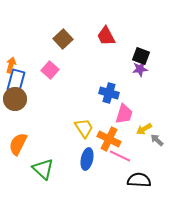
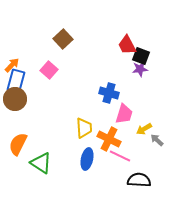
red trapezoid: moved 21 px right, 9 px down
orange arrow: moved 1 px right; rotated 28 degrees clockwise
pink square: moved 1 px left
yellow trapezoid: rotated 30 degrees clockwise
green triangle: moved 2 px left, 6 px up; rotated 10 degrees counterclockwise
